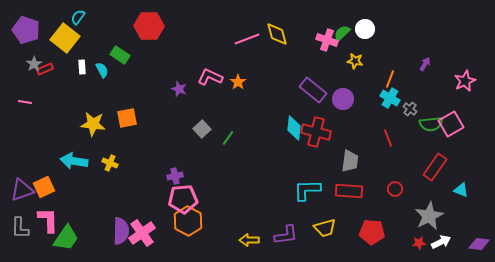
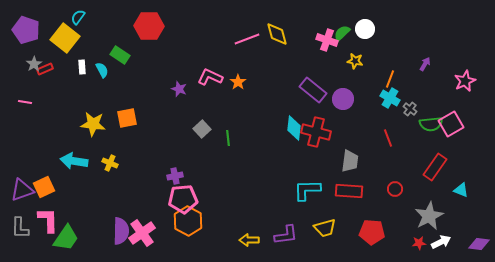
green line at (228, 138): rotated 42 degrees counterclockwise
